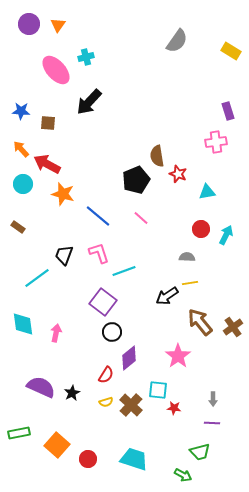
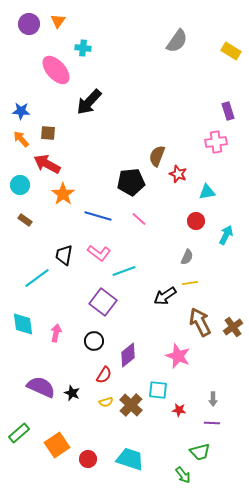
orange triangle at (58, 25): moved 4 px up
cyan cross at (86, 57): moved 3 px left, 9 px up; rotated 21 degrees clockwise
brown square at (48, 123): moved 10 px down
orange arrow at (21, 149): moved 10 px up
brown semicircle at (157, 156): rotated 30 degrees clockwise
black pentagon at (136, 180): moved 5 px left, 2 px down; rotated 16 degrees clockwise
cyan circle at (23, 184): moved 3 px left, 1 px down
orange star at (63, 194): rotated 20 degrees clockwise
blue line at (98, 216): rotated 24 degrees counterclockwise
pink line at (141, 218): moved 2 px left, 1 px down
brown rectangle at (18, 227): moved 7 px right, 7 px up
red circle at (201, 229): moved 5 px left, 8 px up
pink L-shape at (99, 253): rotated 145 degrees clockwise
black trapezoid at (64, 255): rotated 10 degrees counterclockwise
gray semicircle at (187, 257): rotated 112 degrees clockwise
black arrow at (167, 296): moved 2 px left
brown arrow at (200, 322): rotated 12 degrees clockwise
black circle at (112, 332): moved 18 px left, 9 px down
pink star at (178, 356): rotated 15 degrees counterclockwise
purple diamond at (129, 358): moved 1 px left, 3 px up
red semicircle at (106, 375): moved 2 px left
black star at (72, 393): rotated 21 degrees counterclockwise
red star at (174, 408): moved 5 px right, 2 px down
green rectangle at (19, 433): rotated 30 degrees counterclockwise
orange square at (57, 445): rotated 15 degrees clockwise
cyan trapezoid at (134, 459): moved 4 px left
green arrow at (183, 475): rotated 24 degrees clockwise
